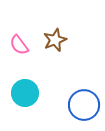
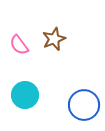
brown star: moved 1 px left, 1 px up
cyan circle: moved 2 px down
